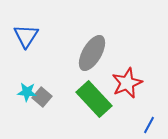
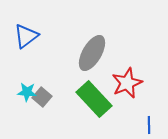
blue triangle: rotated 20 degrees clockwise
blue line: rotated 30 degrees counterclockwise
